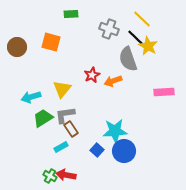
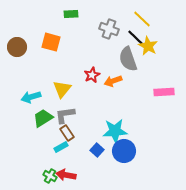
brown rectangle: moved 4 px left, 4 px down
